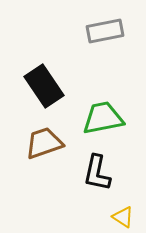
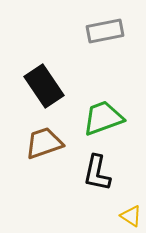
green trapezoid: rotated 9 degrees counterclockwise
yellow triangle: moved 8 px right, 1 px up
